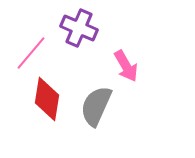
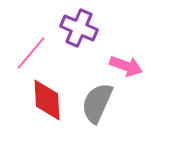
pink arrow: rotated 40 degrees counterclockwise
red diamond: moved 1 px down; rotated 12 degrees counterclockwise
gray semicircle: moved 1 px right, 3 px up
